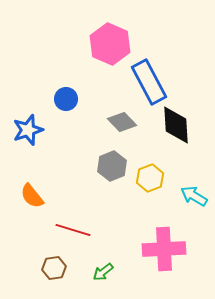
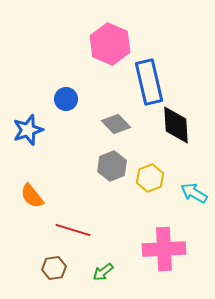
blue rectangle: rotated 15 degrees clockwise
gray diamond: moved 6 px left, 2 px down
cyan arrow: moved 3 px up
